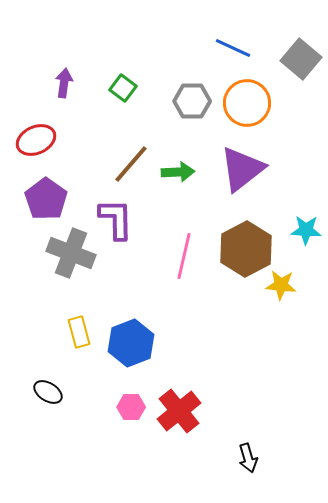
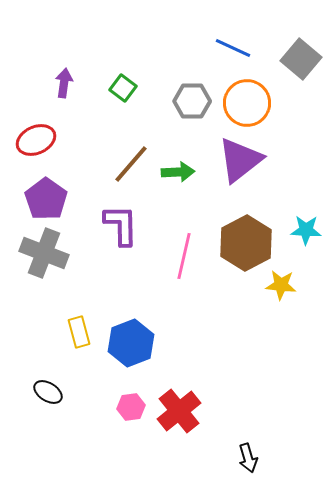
purple triangle: moved 2 px left, 9 px up
purple L-shape: moved 5 px right, 6 px down
brown hexagon: moved 6 px up
gray cross: moved 27 px left
pink hexagon: rotated 8 degrees counterclockwise
